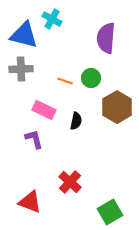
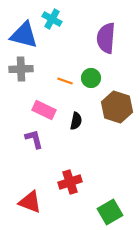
brown hexagon: rotated 12 degrees counterclockwise
red cross: rotated 30 degrees clockwise
